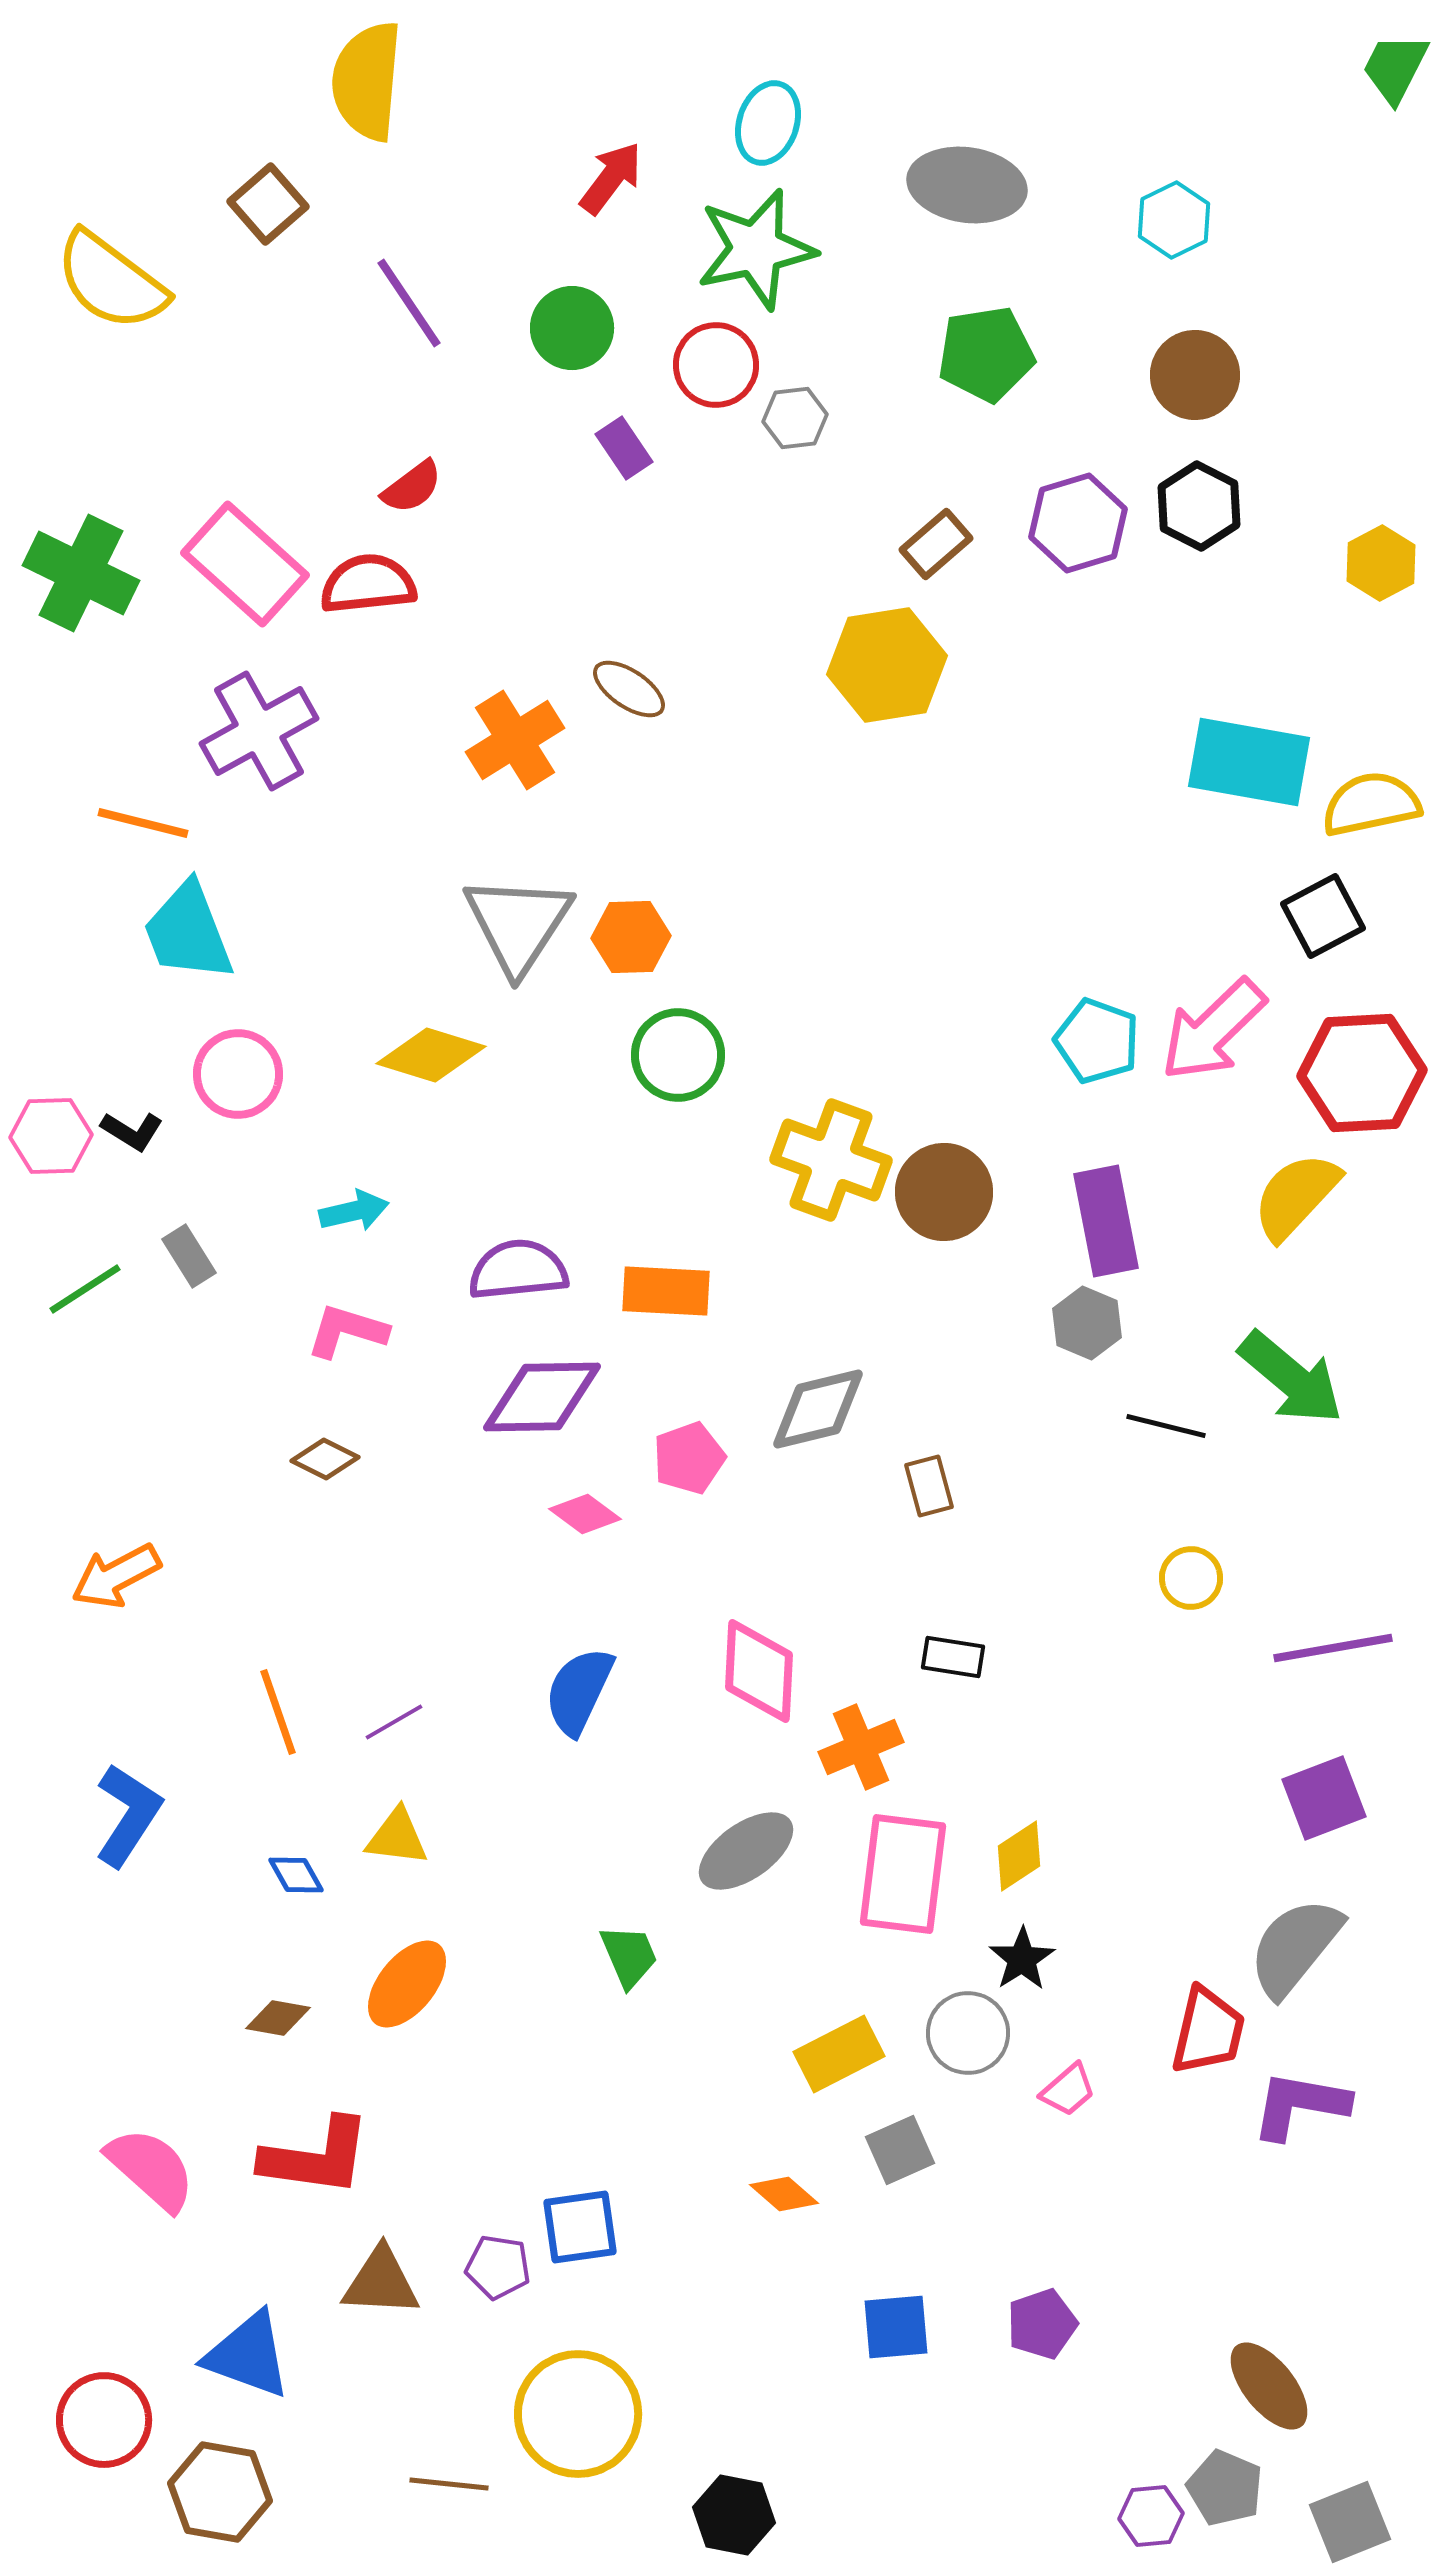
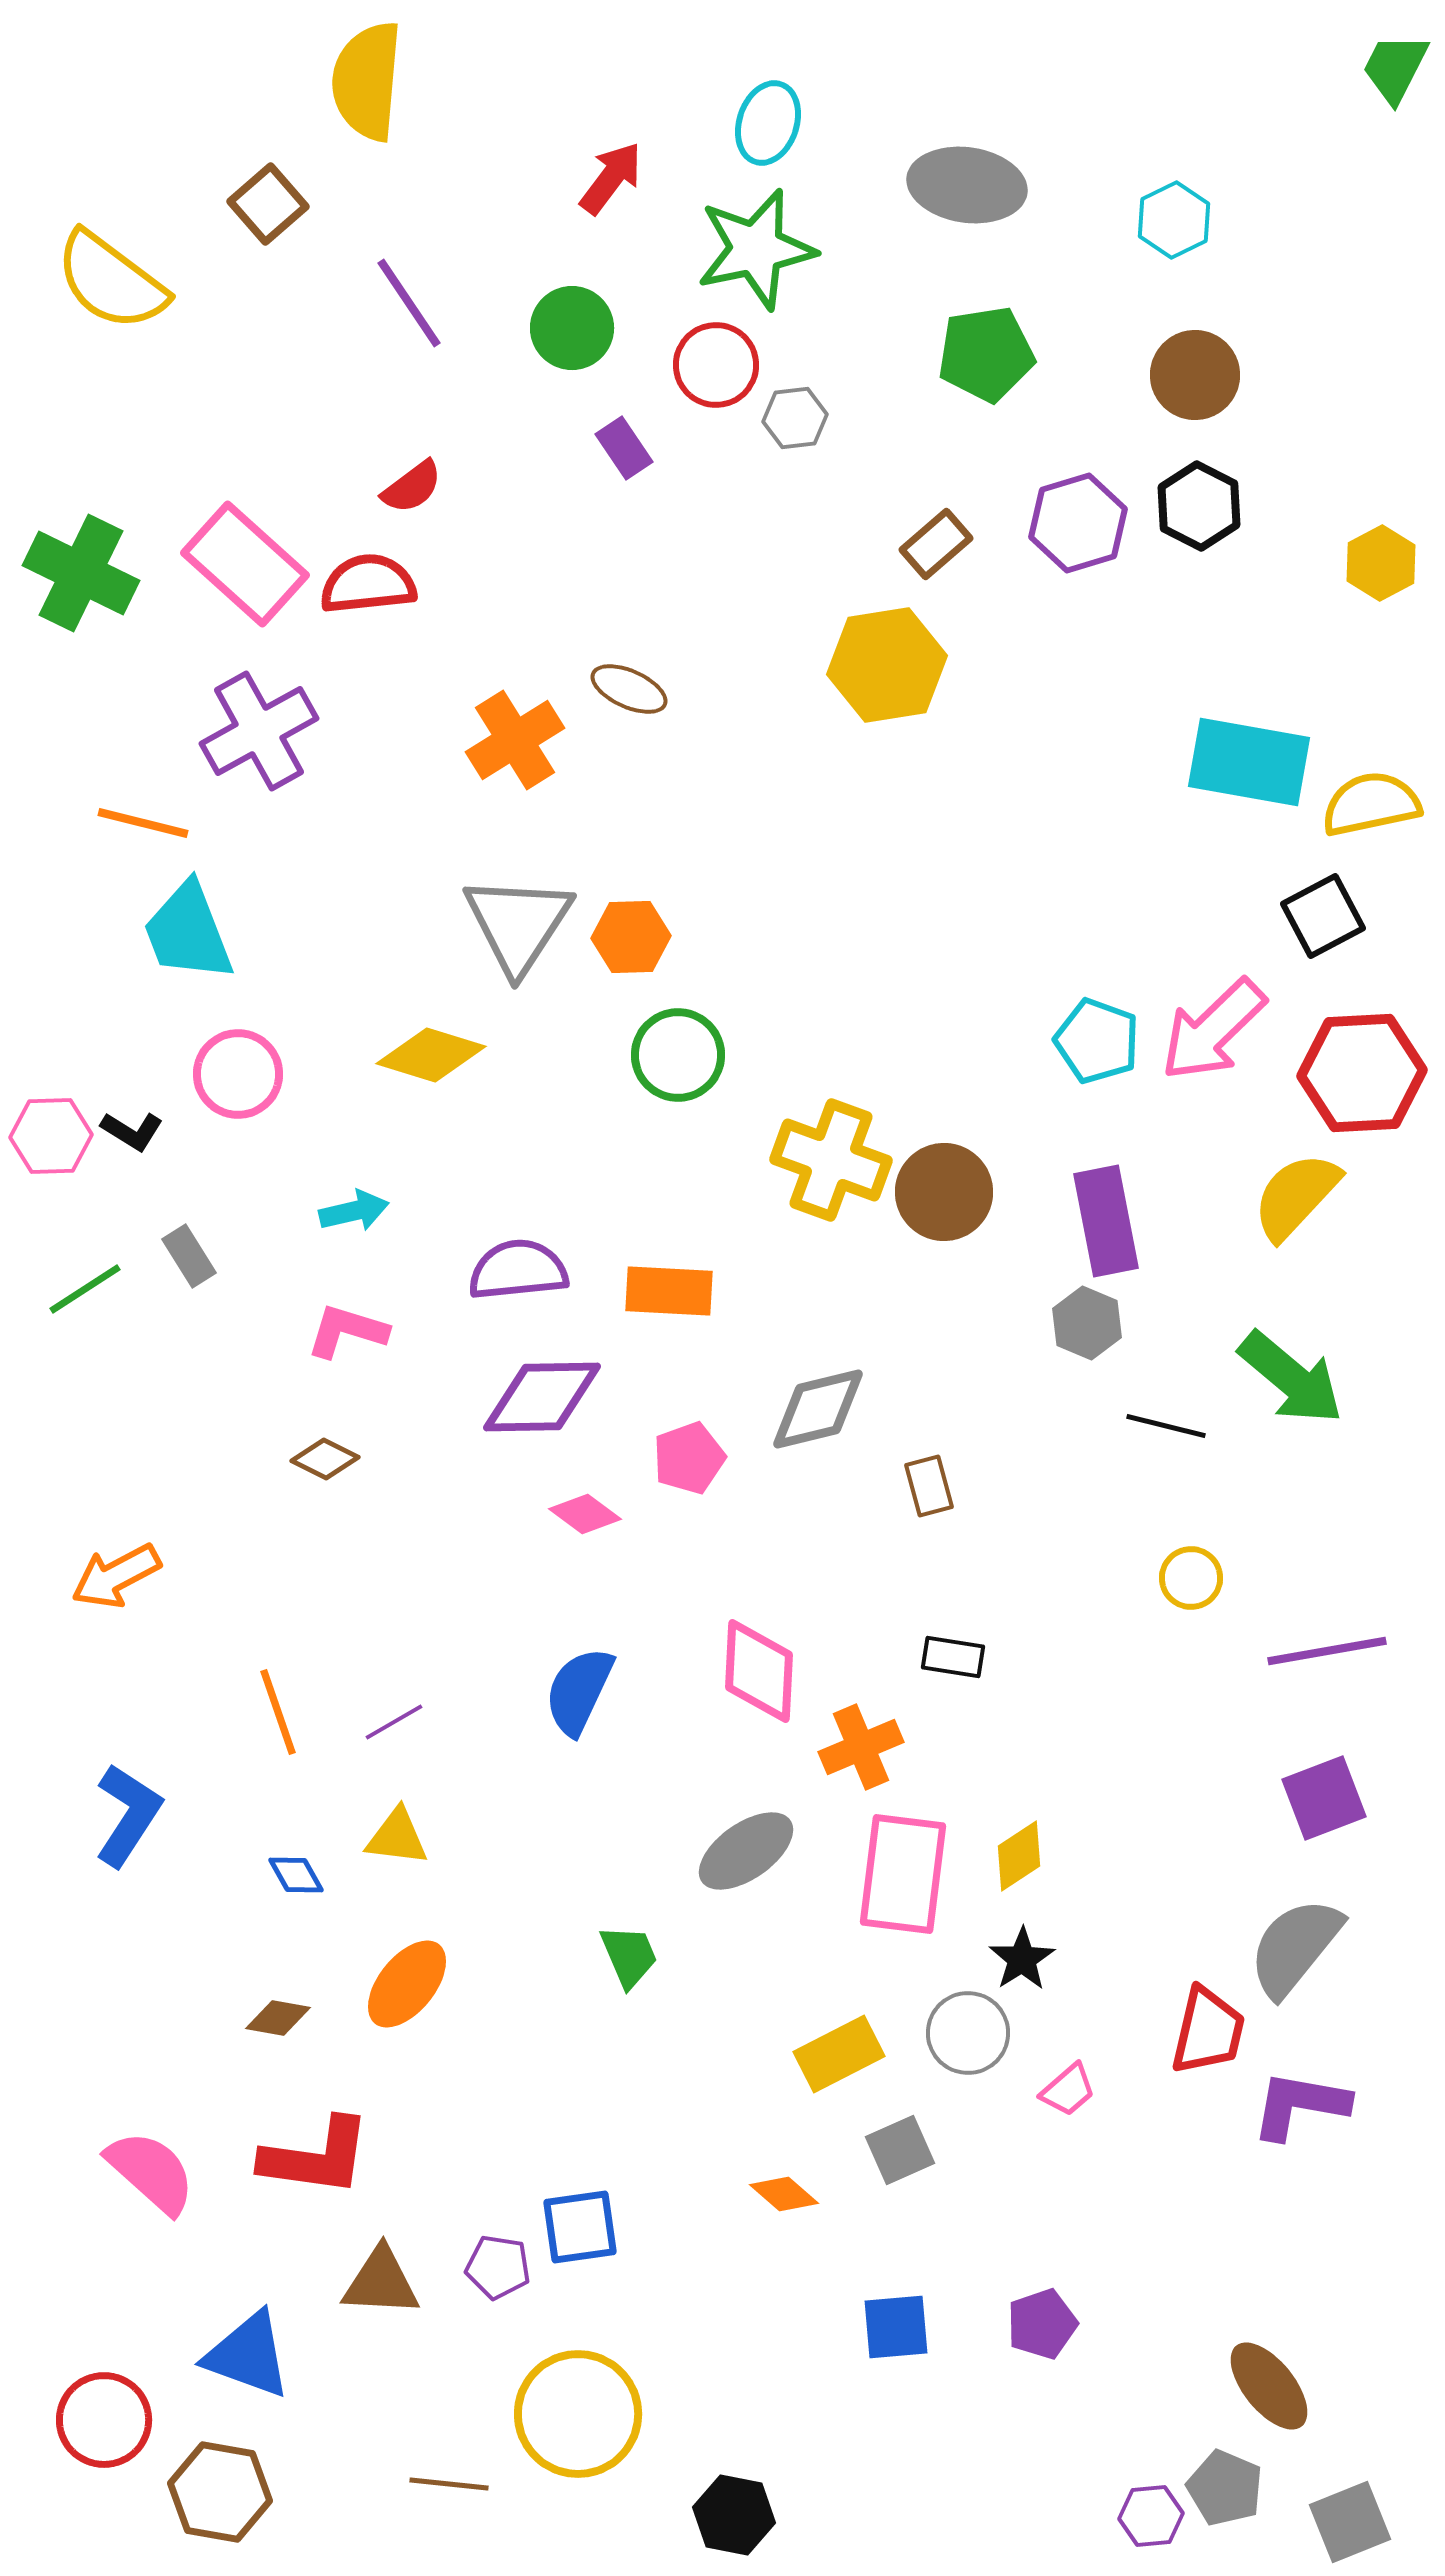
brown ellipse at (629, 689): rotated 10 degrees counterclockwise
orange rectangle at (666, 1291): moved 3 px right
purple line at (1333, 1648): moved 6 px left, 3 px down
pink semicircle at (151, 2169): moved 3 px down
